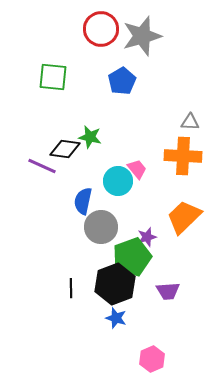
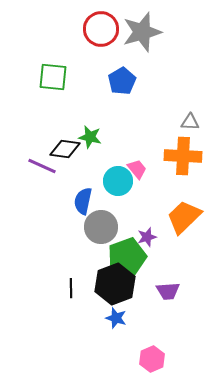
gray star: moved 4 px up
green pentagon: moved 5 px left
